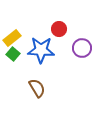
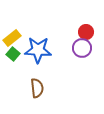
red circle: moved 27 px right, 3 px down
blue star: moved 3 px left
brown semicircle: rotated 24 degrees clockwise
